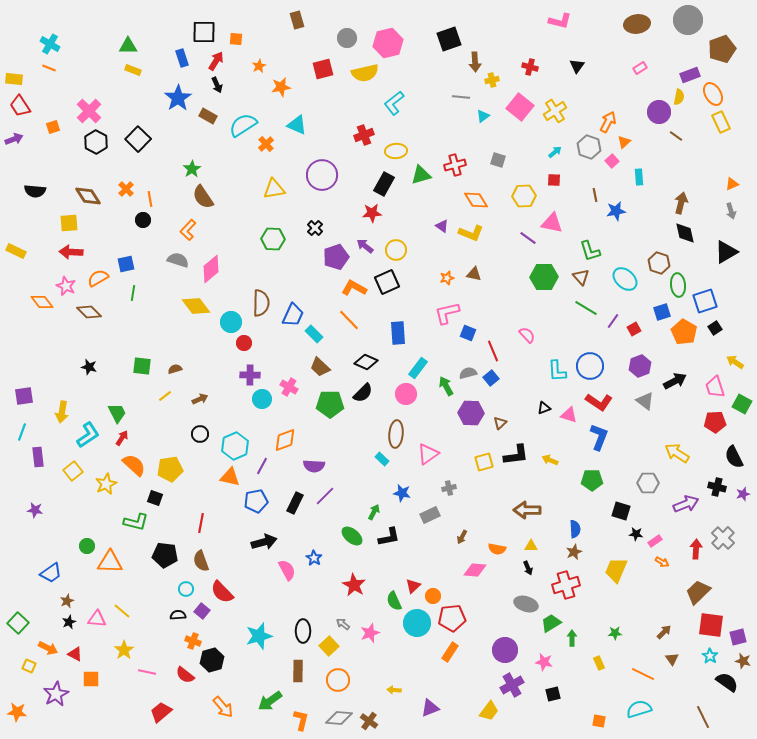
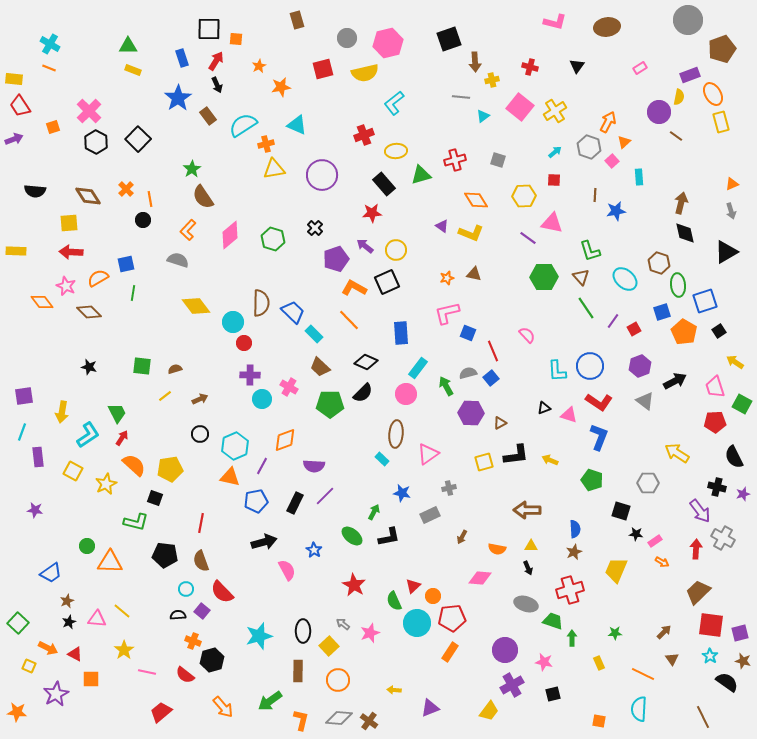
pink L-shape at (560, 21): moved 5 px left, 1 px down
brown ellipse at (637, 24): moved 30 px left, 3 px down
black square at (204, 32): moved 5 px right, 3 px up
brown rectangle at (208, 116): rotated 24 degrees clockwise
yellow rectangle at (721, 122): rotated 10 degrees clockwise
orange cross at (266, 144): rotated 28 degrees clockwise
red cross at (455, 165): moved 5 px up
black rectangle at (384, 184): rotated 70 degrees counterclockwise
yellow triangle at (274, 189): moved 20 px up
brown line at (595, 195): rotated 16 degrees clockwise
green hexagon at (273, 239): rotated 15 degrees clockwise
yellow rectangle at (16, 251): rotated 24 degrees counterclockwise
purple pentagon at (336, 257): moved 2 px down
pink diamond at (211, 269): moved 19 px right, 34 px up
green line at (586, 308): rotated 25 degrees clockwise
blue trapezoid at (293, 315): moved 3 px up; rotated 70 degrees counterclockwise
cyan circle at (231, 322): moved 2 px right
black square at (715, 328): moved 4 px right, 3 px down
blue rectangle at (398, 333): moved 3 px right
brown triangle at (500, 423): rotated 16 degrees clockwise
yellow square at (73, 471): rotated 24 degrees counterclockwise
green pentagon at (592, 480): rotated 20 degrees clockwise
purple arrow at (686, 504): moved 14 px right, 7 px down; rotated 75 degrees clockwise
gray cross at (723, 538): rotated 15 degrees counterclockwise
blue star at (314, 558): moved 8 px up
pink diamond at (475, 570): moved 5 px right, 8 px down
red cross at (566, 585): moved 4 px right, 5 px down
green trapezoid at (551, 623): moved 2 px right, 2 px up; rotated 50 degrees clockwise
purple square at (738, 637): moved 2 px right, 4 px up
cyan semicircle at (639, 709): rotated 70 degrees counterclockwise
